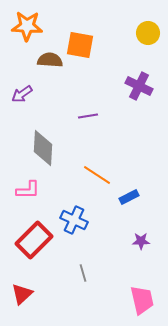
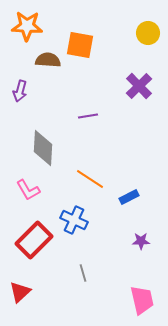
brown semicircle: moved 2 px left
purple cross: rotated 20 degrees clockwise
purple arrow: moved 2 px left, 3 px up; rotated 40 degrees counterclockwise
orange line: moved 7 px left, 4 px down
pink L-shape: rotated 60 degrees clockwise
red triangle: moved 2 px left, 2 px up
